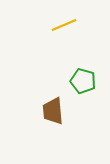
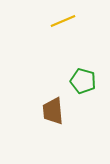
yellow line: moved 1 px left, 4 px up
